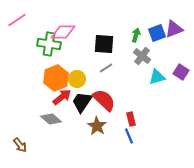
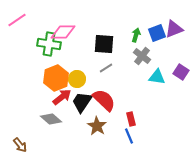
cyan triangle: rotated 24 degrees clockwise
